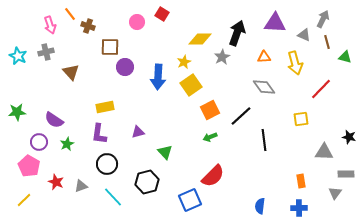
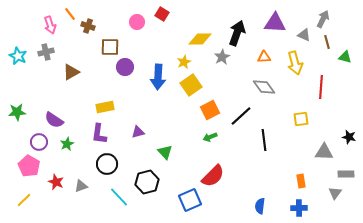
brown triangle at (71, 72): rotated 42 degrees clockwise
red line at (321, 89): moved 2 px up; rotated 40 degrees counterclockwise
cyan line at (113, 197): moved 6 px right
